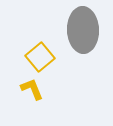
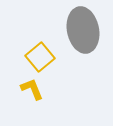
gray ellipse: rotated 9 degrees counterclockwise
